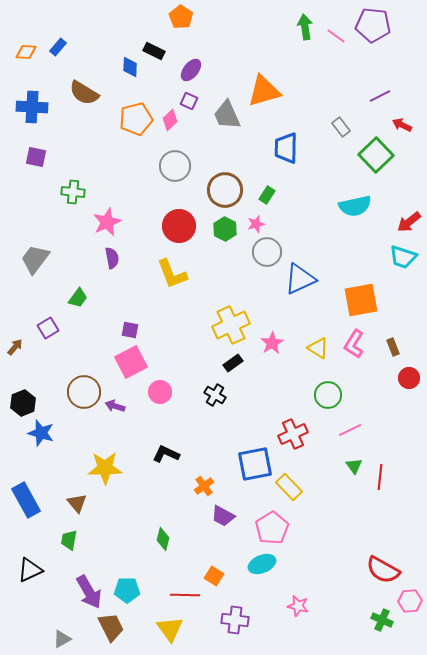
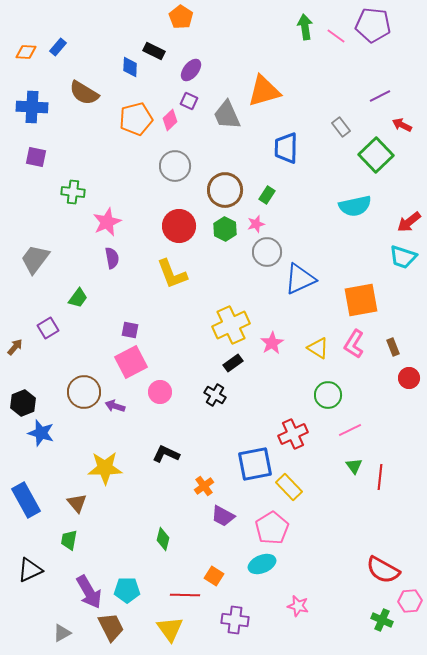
gray triangle at (62, 639): moved 6 px up
